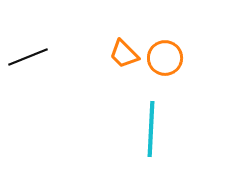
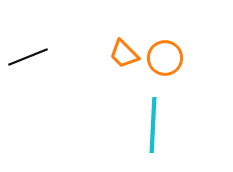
cyan line: moved 2 px right, 4 px up
